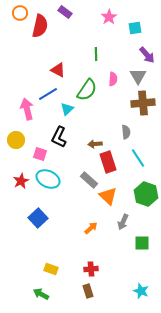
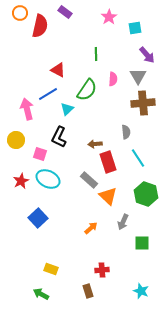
red cross: moved 11 px right, 1 px down
